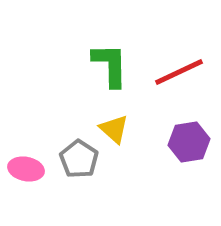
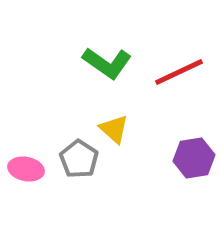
green L-shape: moved 3 px left, 2 px up; rotated 126 degrees clockwise
purple hexagon: moved 5 px right, 16 px down
